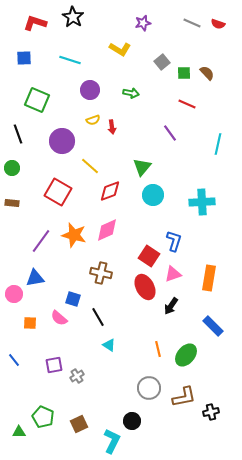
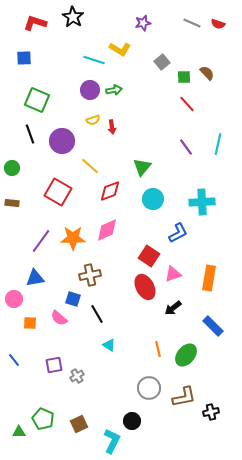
cyan line at (70, 60): moved 24 px right
green square at (184, 73): moved 4 px down
green arrow at (131, 93): moved 17 px left, 3 px up; rotated 21 degrees counterclockwise
red line at (187, 104): rotated 24 degrees clockwise
purple line at (170, 133): moved 16 px right, 14 px down
black line at (18, 134): moved 12 px right
cyan circle at (153, 195): moved 4 px down
orange star at (74, 235): moved 1 px left, 3 px down; rotated 15 degrees counterclockwise
blue L-shape at (174, 241): moved 4 px right, 8 px up; rotated 45 degrees clockwise
brown cross at (101, 273): moved 11 px left, 2 px down; rotated 25 degrees counterclockwise
pink circle at (14, 294): moved 5 px down
black arrow at (171, 306): moved 2 px right, 2 px down; rotated 18 degrees clockwise
black line at (98, 317): moved 1 px left, 3 px up
green pentagon at (43, 417): moved 2 px down
